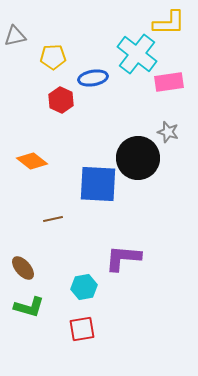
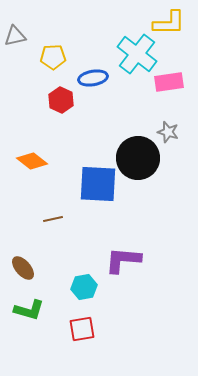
purple L-shape: moved 2 px down
green L-shape: moved 3 px down
